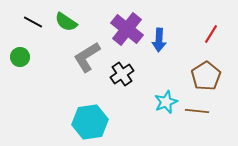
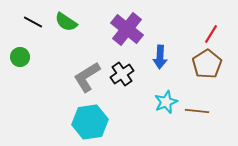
blue arrow: moved 1 px right, 17 px down
gray L-shape: moved 20 px down
brown pentagon: moved 1 px right, 12 px up
